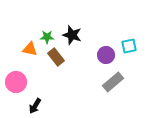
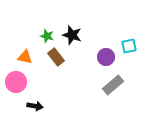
green star: moved 1 px up; rotated 16 degrees clockwise
orange triangle: moved 5 px left, 8 px down
purple circle: moved 2 px down
gray rectangle: moved 3 px down
black arrow: rotated 112 degrees counterclockwise
